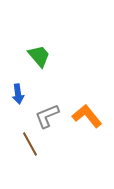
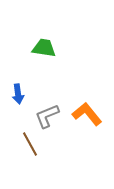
green trapezoid: moved 5 px right, 8 px up; rotated 40 degrees counterclockwise
orange L-shape: moved 2 px up
